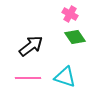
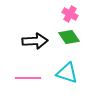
green diamond: moved 6 px left
black arrow: moved 4 px right, 5 px up; rotated 35 degrees clockwise
cyan triangle: moved 2 px right, 4 px up
